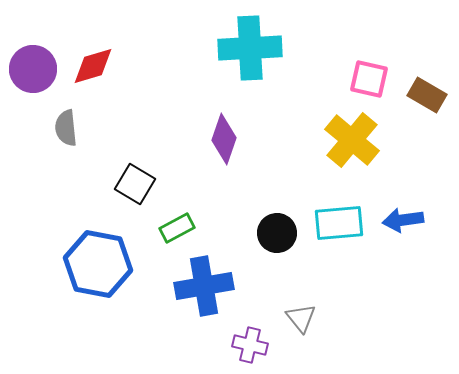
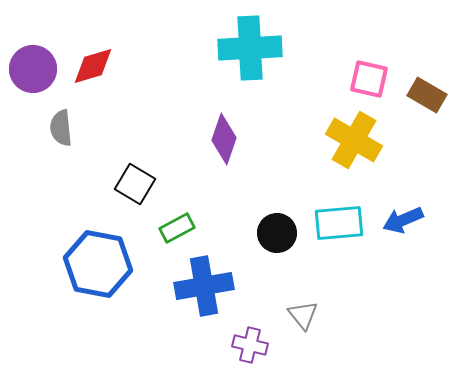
gray semicircle: moved 5 px left
yellow cross: moved 2 px right; rotated 10 degrees counterclockwise
blue arrow: rotated 15 degrees counterclockwise
gray triangle: moved 2 px right, 3 px up
